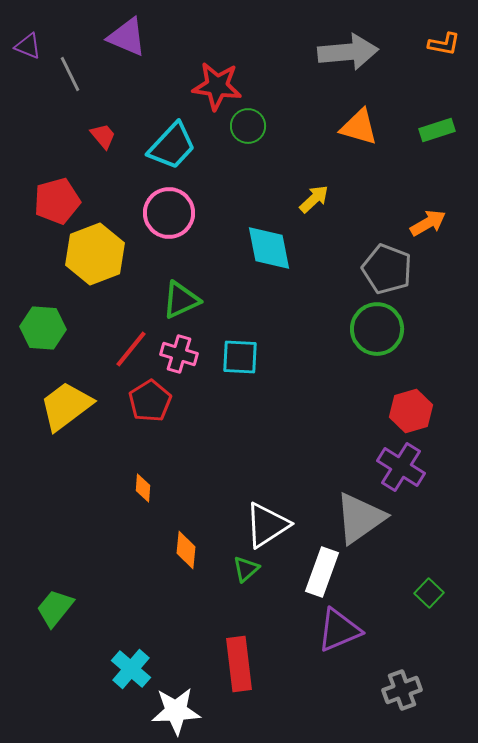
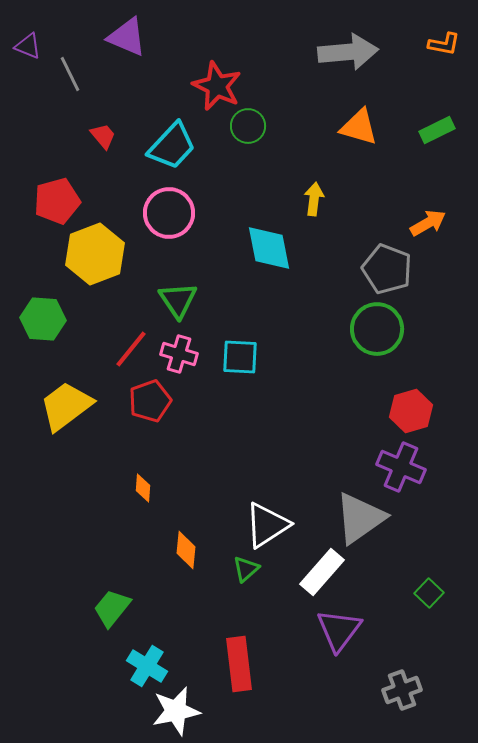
red star at (217, 86): rotated 18 degrees clockwise
green rectangle at (437, 130): rotated 8 degrees counterclockwise
yellow arrow at (314, 199): rotated 40 degrees counterclockwise
green triangle at (181, 300): moved 3 px left; rotated 39 degrees counterclockwise
green hexagon at (43, 328): moved 9 px up
red pentagon at (150, 401): rotated 12 degrees clockwise
purple cross at (401, 467): rotated 9 degrees counterclockwise
white rectangle at (322, 572): rotated 21 degrees clockwise
green trapezoid at (55, 608): moved 57 px right
purple triangle at (339, 630): rotated 30 degrees counterclockwise
cyan cross at (131, 669): moved 16 px right, 3 px up; rotated 9 degrees counterclockwise
white star at (176, 711): rotated 9 degrees counterclockwise
